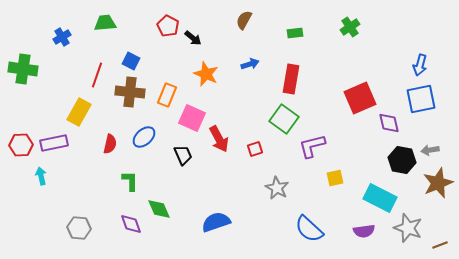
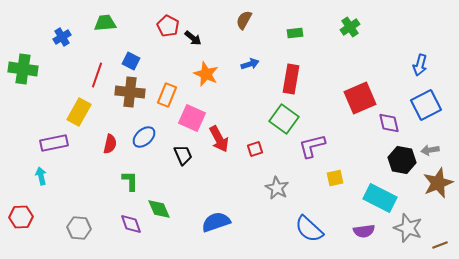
blue square at (421, 99): moved 5 px right, 6 px down; rotated 16 degrees counterclockwise
red hexagon at (21, 145): moved 72 px down
